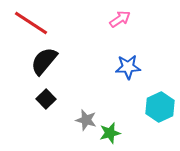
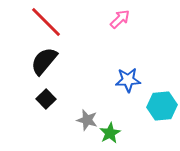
pink arrow: rotated 10 degrees counterclockwise
red line: moved 15 px right, 1 px up; rotated 12 degrees clockwise
blue star: moved 13 px down
cyan hexagon: moved 2 px right, 1 px up; rotated 20 degrees clockwise
gray star: moved 1 px right
green star: rotated 15 degrees counterclockwise
